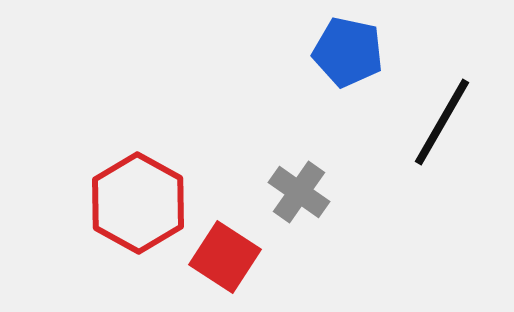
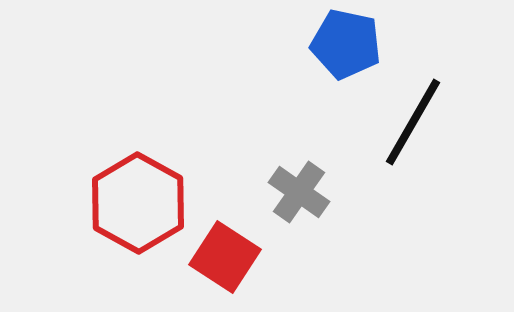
blue pentagon: moved 2 px left, 8 px up
black line: moved 29 px left
